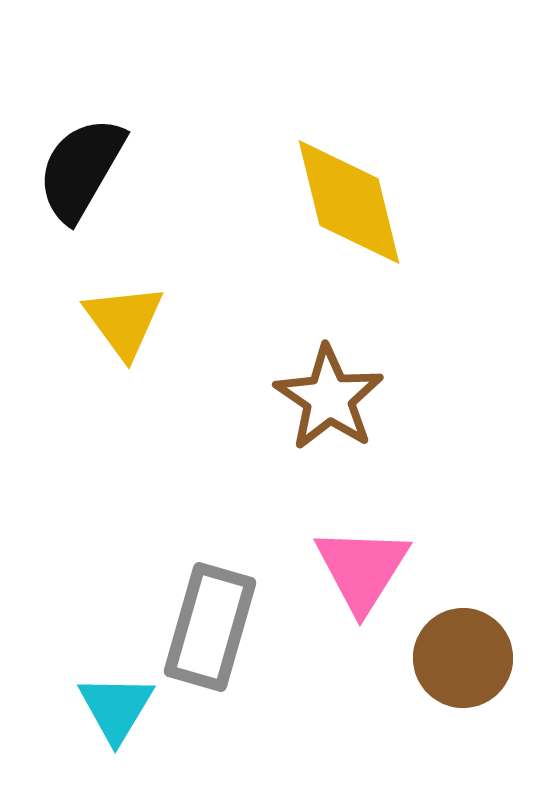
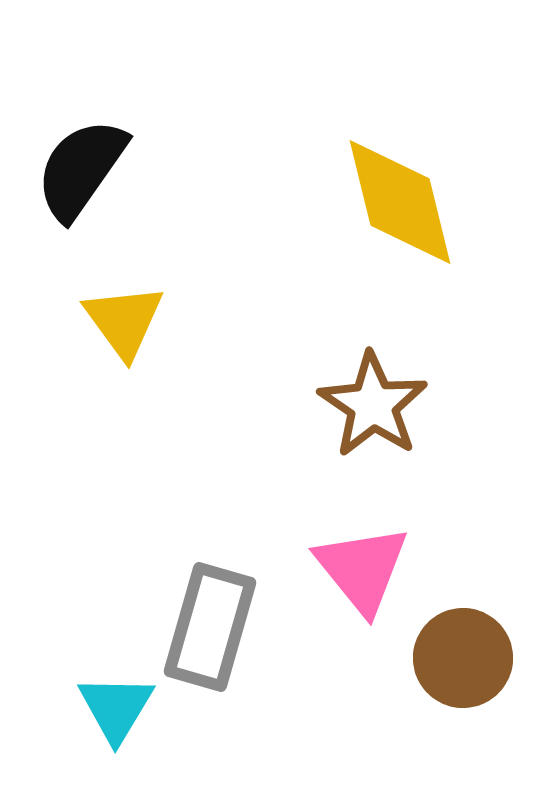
black semicircle: rotated 5 degrees clockwise
yellow diamond: moved 51 px right
brown star: moved 44 px right, 7 px down
pink triangle: rotated 11 degrees counterclockwise
